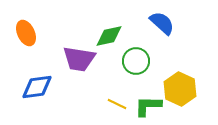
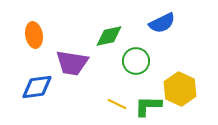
blue semicircle: rotated 112 degrees clockwise
orange ellipse: moved 8 px right, 2 px down; rotated 15 degrees clockwise
purple trapezoid: moved 7 px left, 4 px down
